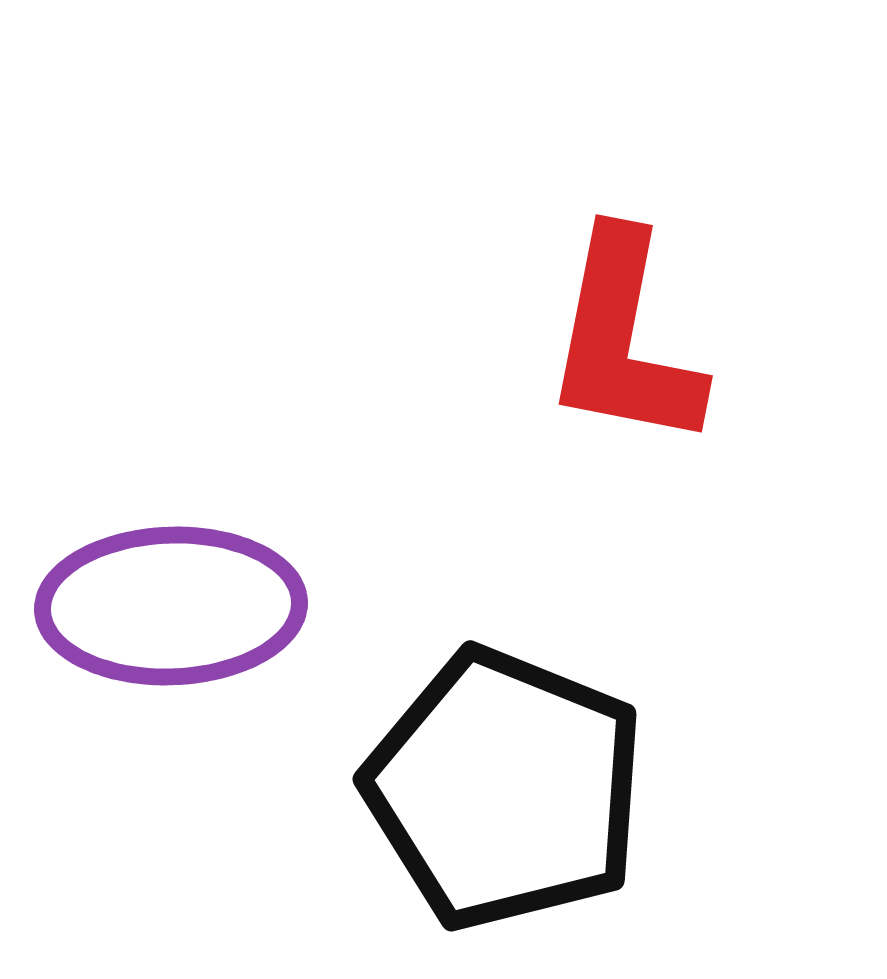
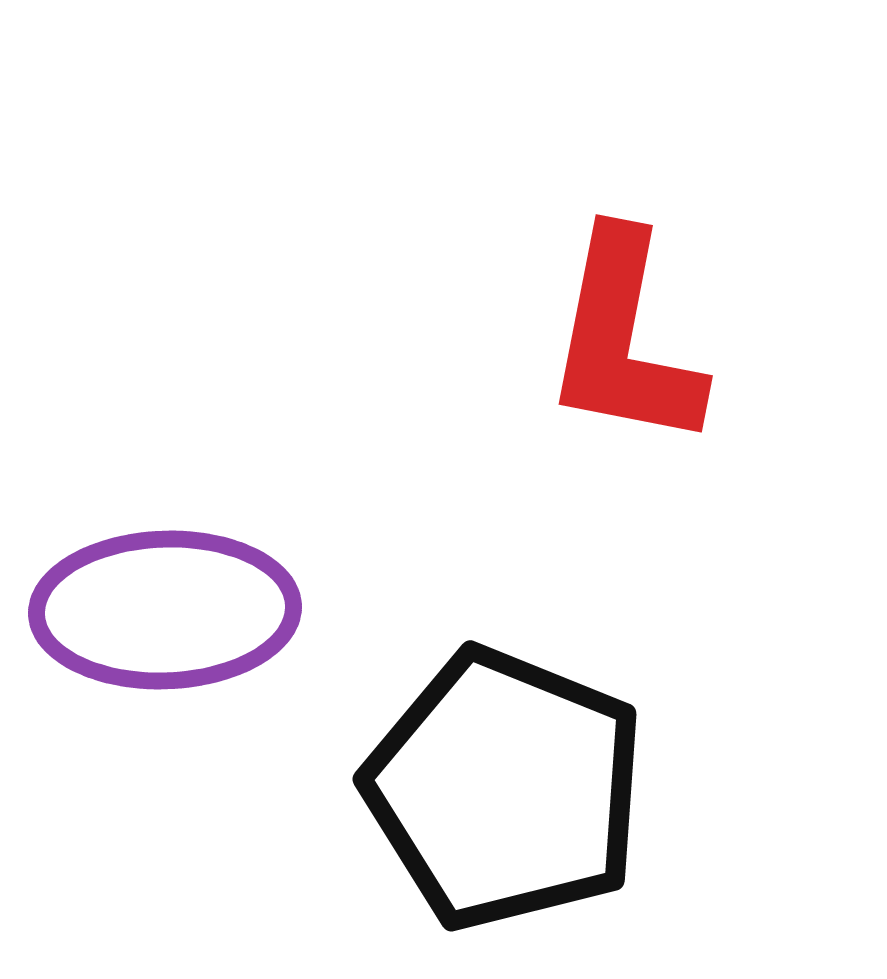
purple ellipse: moved 6 px left, 4 px down
